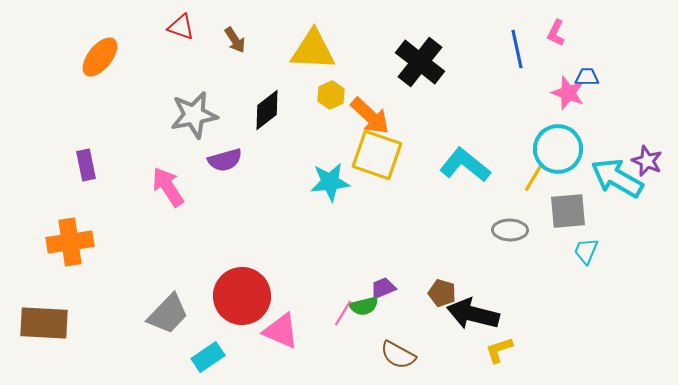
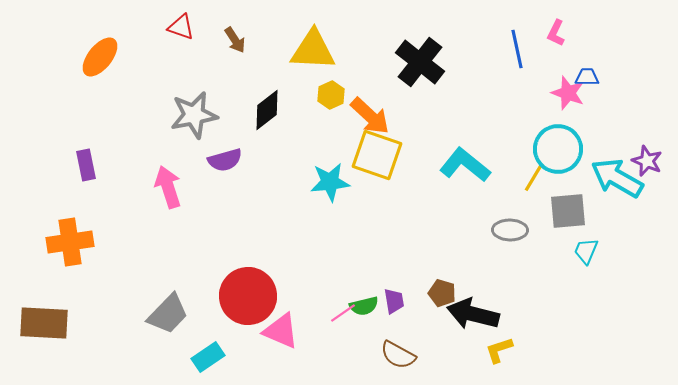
pink arrow: rotated 15 degrees clockwise
purple trapezoid: moved 11 px right, 13 px down; rotated 104 degrees clockwise
red circle: moved 6 px right
pink line: rotated 24 degrees clockwise
